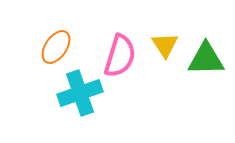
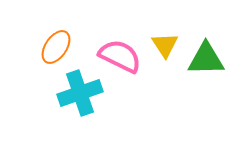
pink semicircle: rotated 81 degrees counterclockwise
